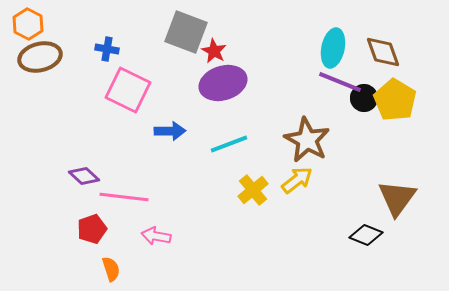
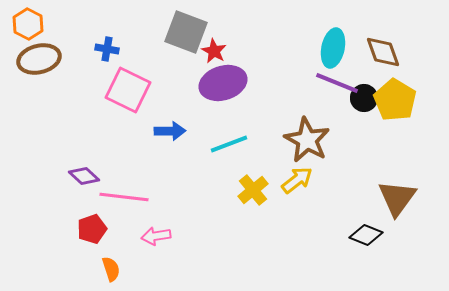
brown ellipse: moved 1 px left, 2 px down
purple line: moved 3 px left, 1 px down
pink arrow: rotated 20 degrees counterclockwise
